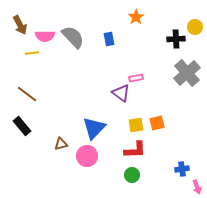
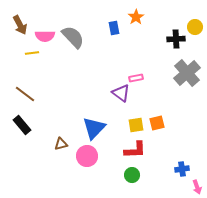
blue rectangle: moved 5 px right, 11 px up
brown line: moved 2 px left
black rectangle: moved 1 px up
